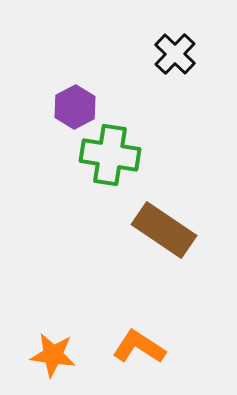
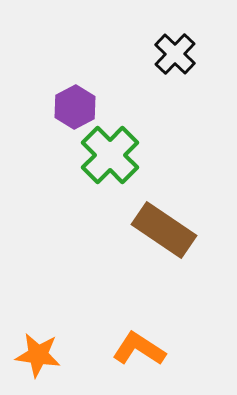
green cross: rotated 36 degrees clockwise
orange L-shape: moved 2 px down
orange star: moved 15 px left
